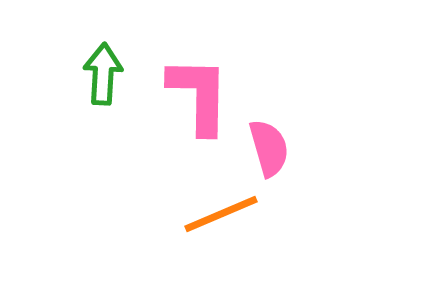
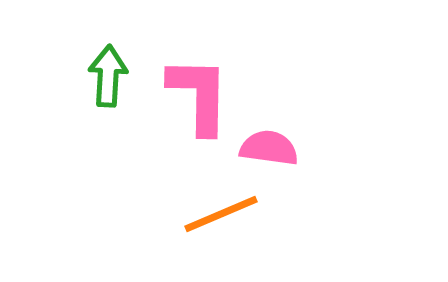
green arrow: moved 5 px right, 2 px down
pink semicircle: rotated 66 degrees counterclockwise
